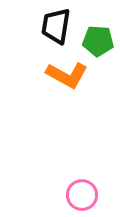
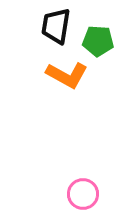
pink circle: moved 1 px right, 1 px up
